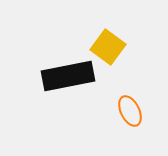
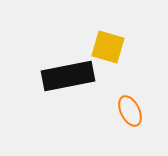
yellow square: rotated 20 degrees counterclockwise
